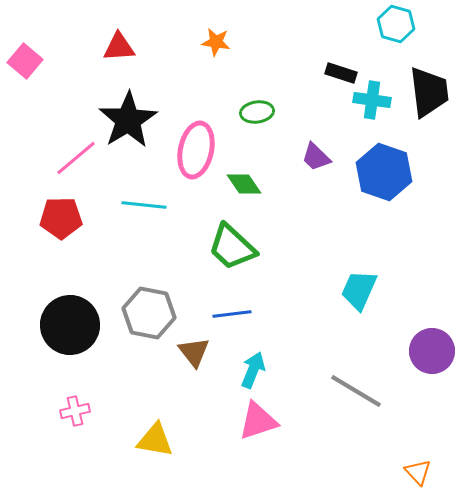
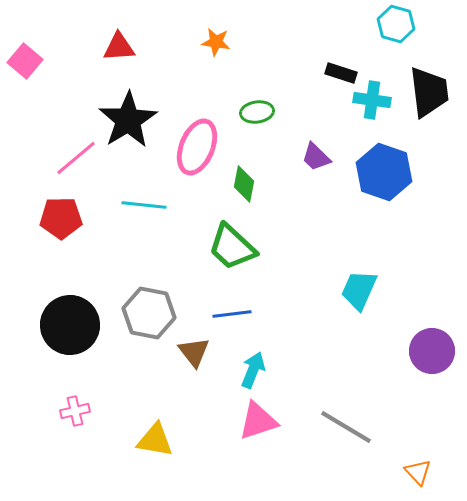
pink ellipse: moved 1 px right, 3 px up; rotated 10 degrees clockwise
green diamond: rotated 45 degrees clockwise
gray line: moved 10 px left, 36 px down
